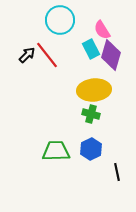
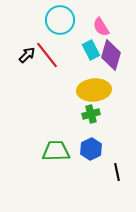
pink semicircle: moved 1 px left, 3 px up
cyan rectangle: moved 1 px down
green cross: rotated 30 degrees counterclockwise
